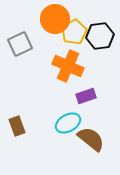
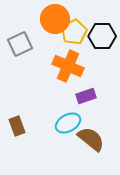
black hexagon: moved 2 px right; rotated 8 degrees clockwise
